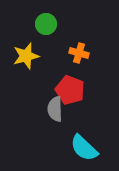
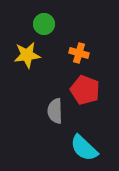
green circle: moved 2 px left
yellow star: moved 1 px right, 1 px up; rotated 8 degrees clockwise
red pentagon: moved 15 px right
gray semicircle: moved 2 px down
